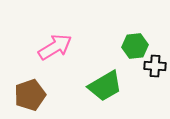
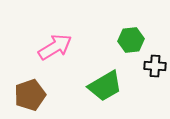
green hexagon: moved 4 px left, 6 px up
